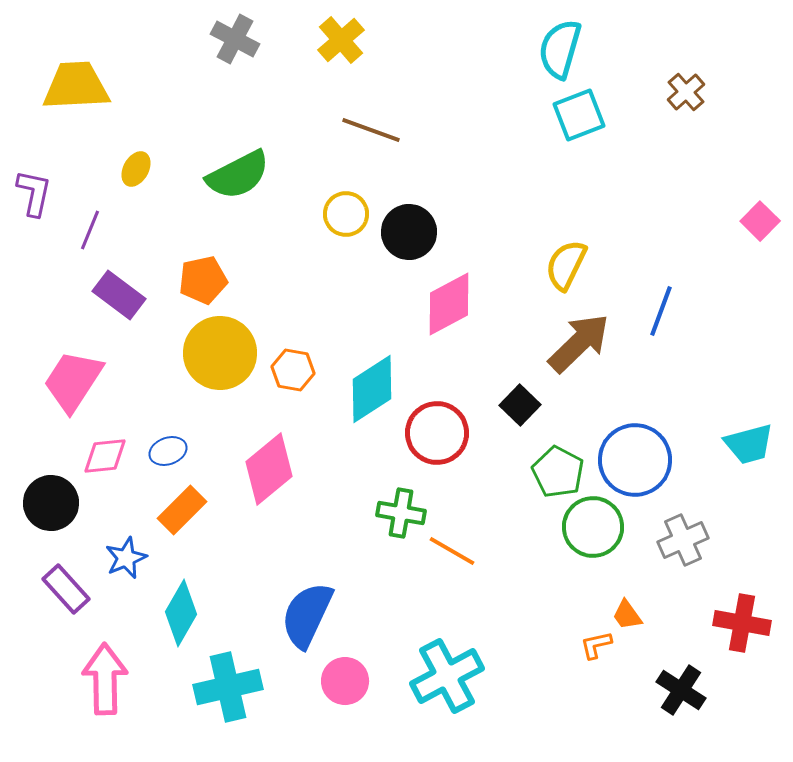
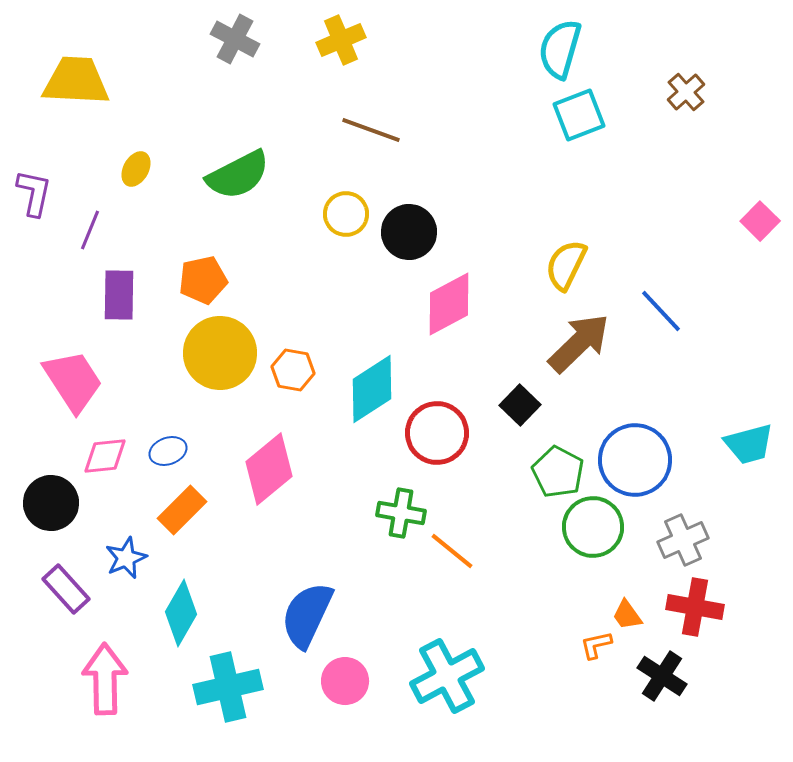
yellow cross at (341, 40): rotated 18 degrees clockwise
yellow trapezoid at (76, 86): moved 5 px up; rotated 6 degrees clockwise
purple rectangle at (119, 295): rotated 54 degrees clockwise
blue line at (661, 311): rotated 63 degrees counterclockwise
pink trapezoid at (73, 381): rotated 114 degrees clockwise
orange line at (452, 551): rotated 9 degrees clockwise
red cross at (742, 623): moved 47 px left, 16 px up
black cross at (681, 690): moved 19 px left, 14 px up
